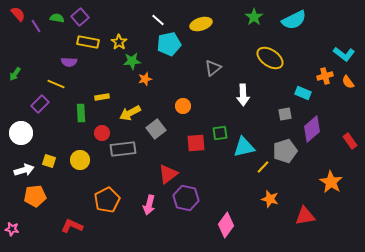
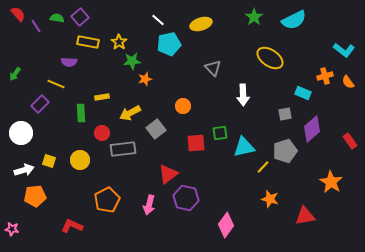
cyan L-shape at (344, 54): moved 4 px up
gray triangle at (213, 68): rotated 36 degrees counterclockwise
